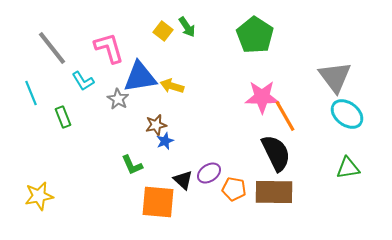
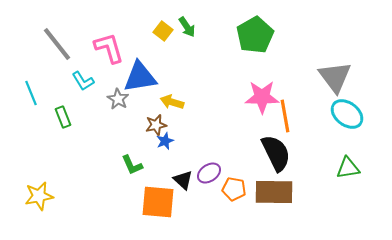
green pentagon: rotated 9 degrees clockwise
gray line: moved 5 px right, 4 px up
yellow arrow: moved 16 px down
orange line: rotated 20 degrees clockwise
